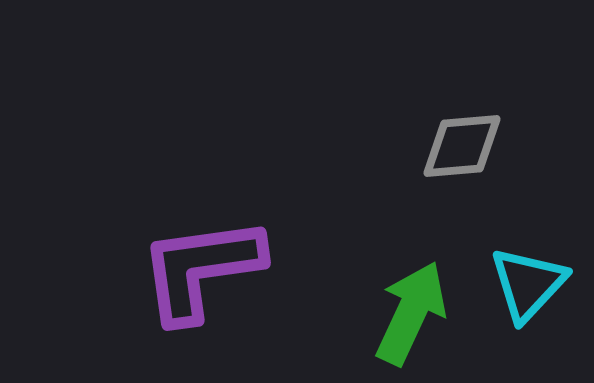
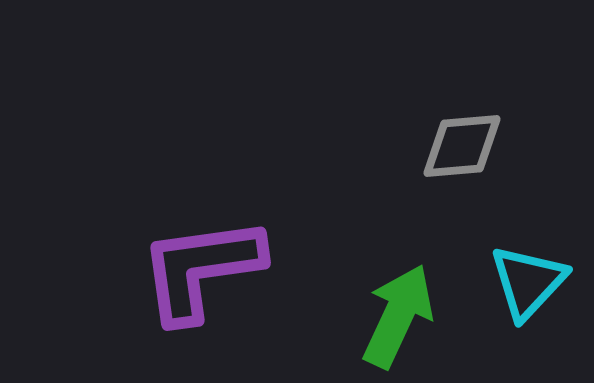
cyan triangle: moved 2 px up
green arrow: moved 13 px left, 3 px down
